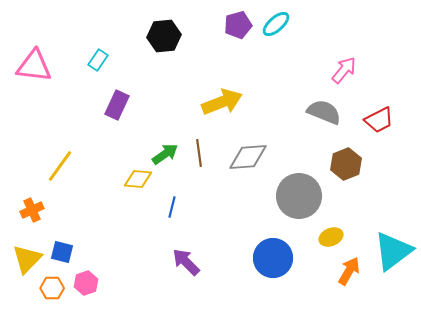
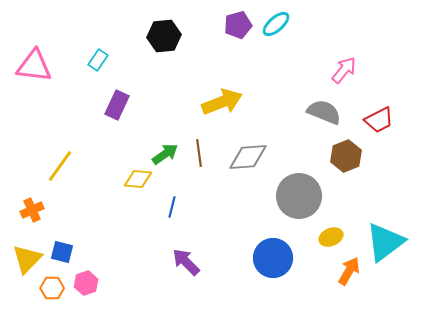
brown hexagon: moved 8 px up
cyan triangle: moved 8 px left, 9 px up
